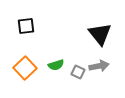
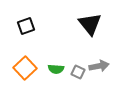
black square: rotated 12 degrees counterclockwise
black triangle: moved 10 px left, 10 px up
green semicircle: moved 4 px down; rotated 21 degrees clockwise
